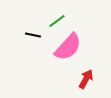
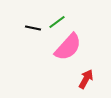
green line: moved 1 px down
black line: moved 7 px up
